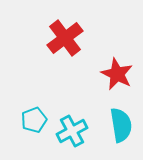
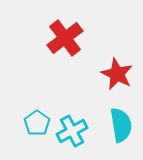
cyan pentagon: moved 3 px right, 3 px down; rotated 15 degrees counterclockwise
